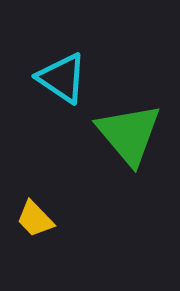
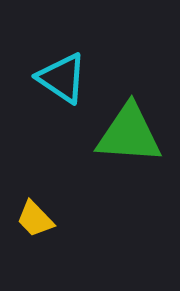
green triangle: rotated 46 degrees counterclockwise
